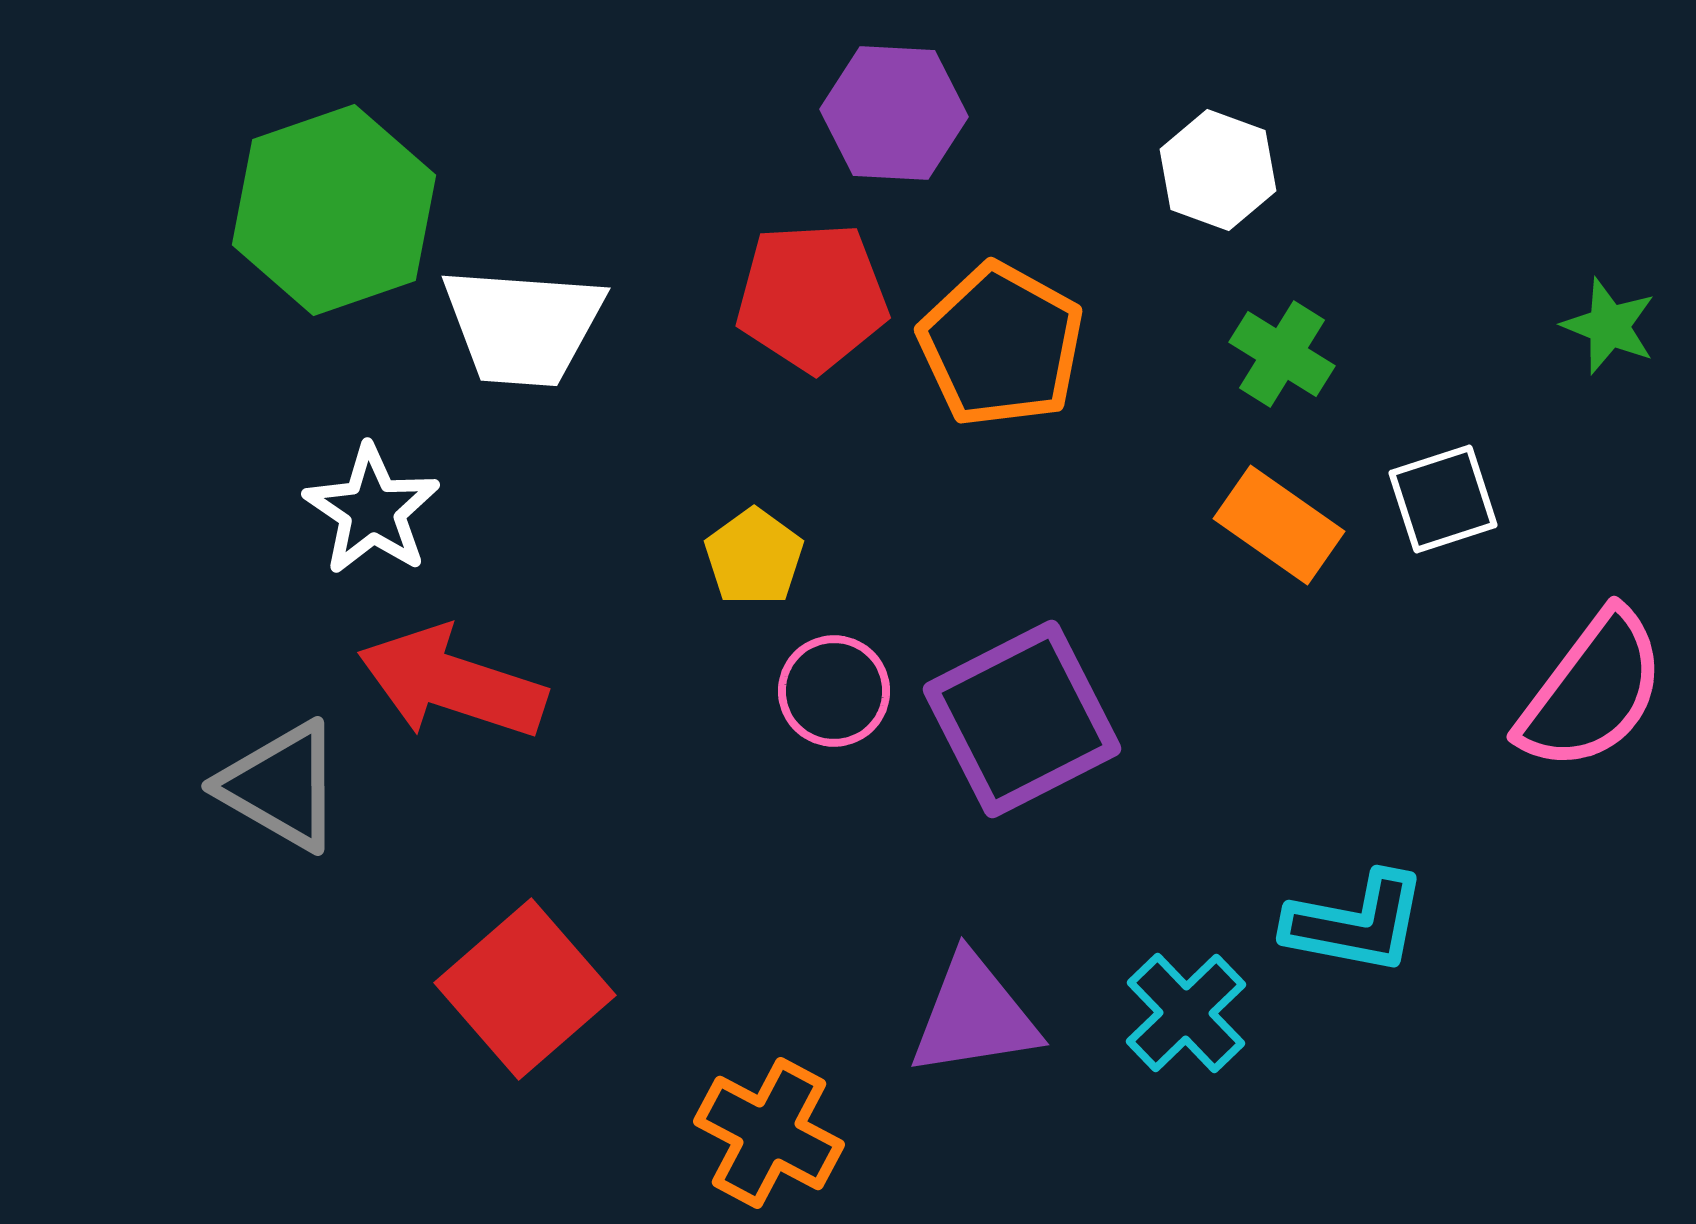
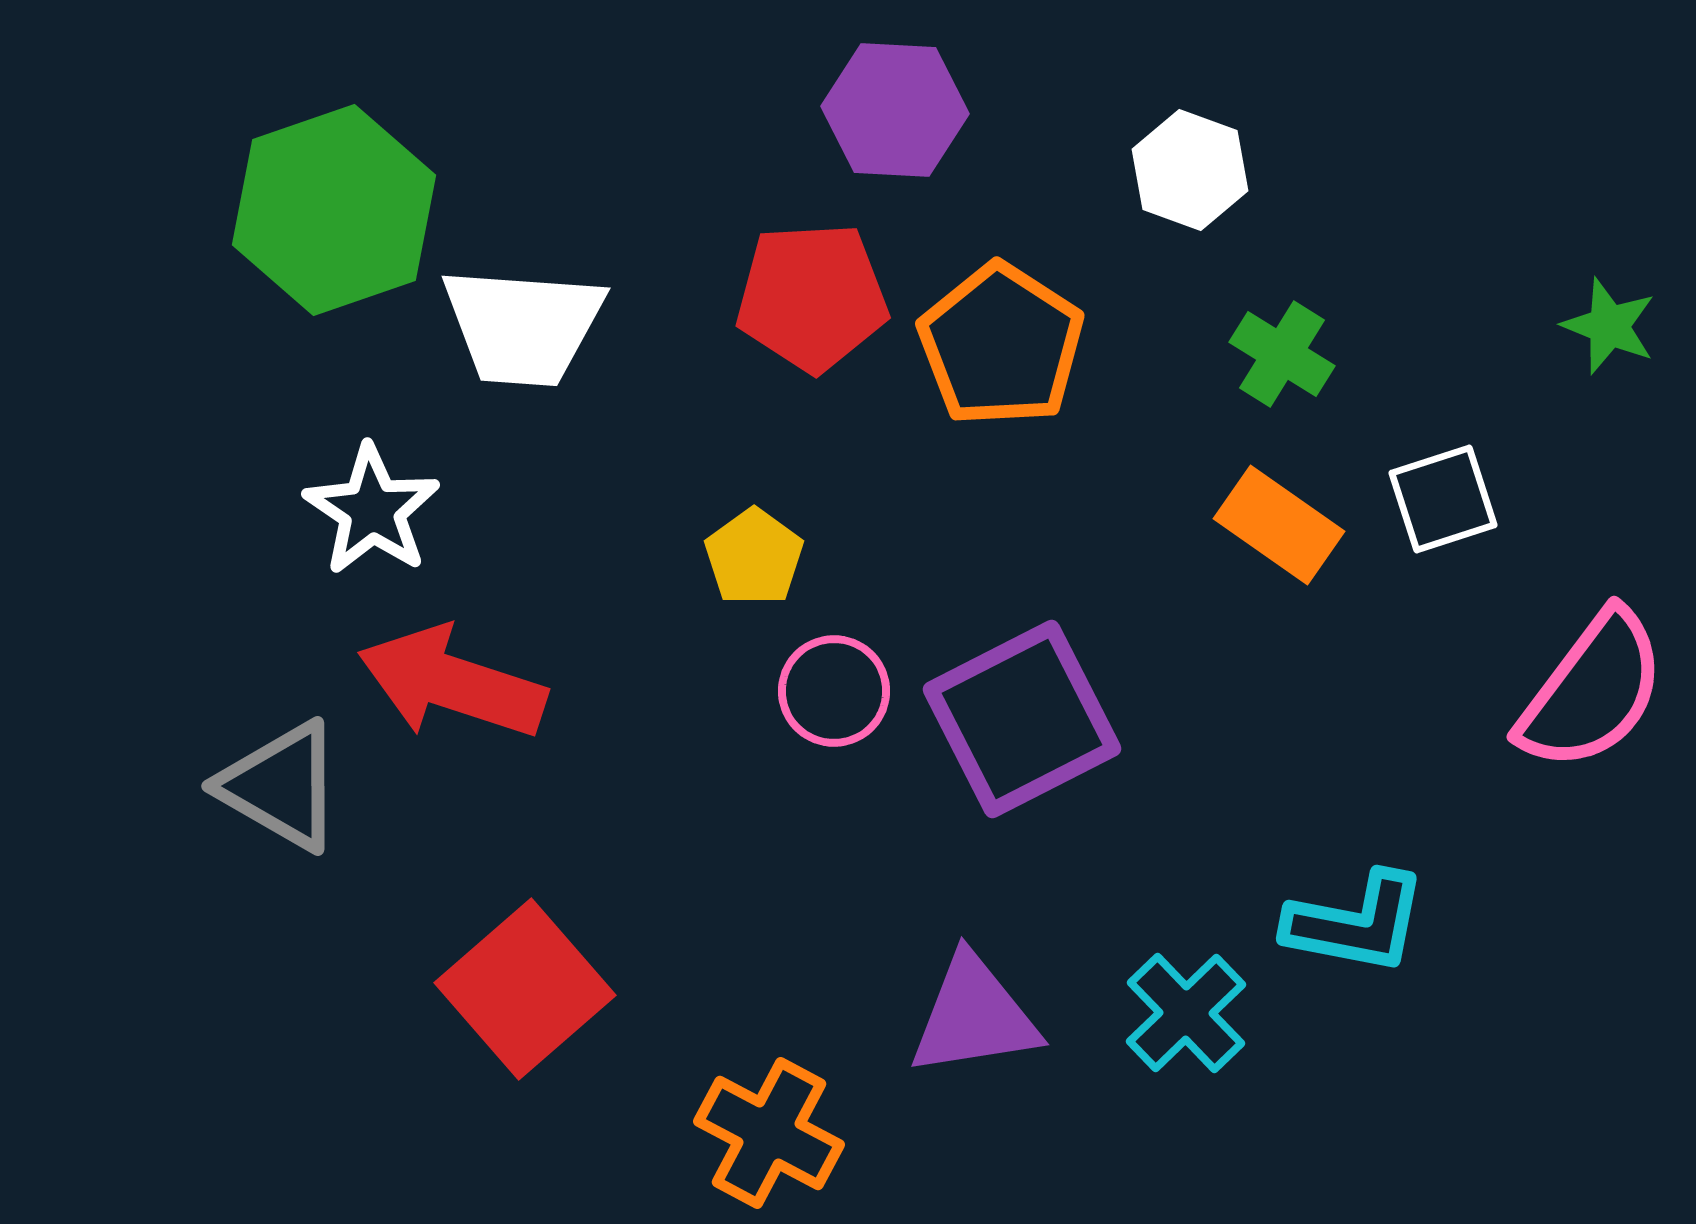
purple hexagon: moved 1 px right, 3 px up
white hexagon: moved 28 px left
orange pentagon: rotated 4 degrees clockwise
